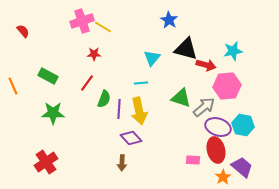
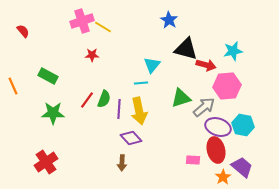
red star: moved 2 px left, 1 px down
cyan triangle: moved 7 px down
red line: moved 17 px down
green triangle: rotated 35 degrees counterclockwise
